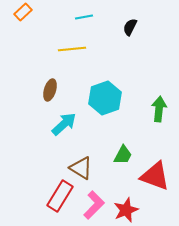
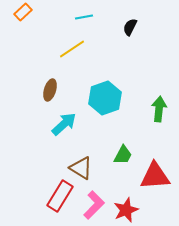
yellow line: rotated 28 degrees counterclockwise
red triangle: rotated 24 degrees counterclockwise
